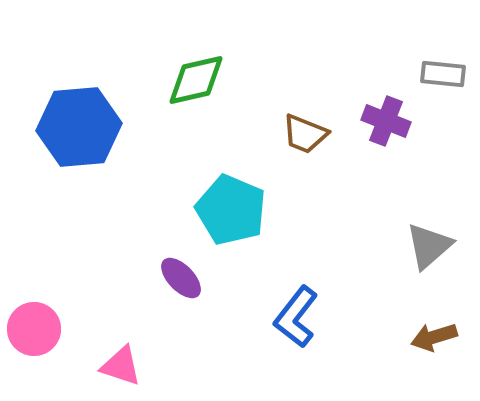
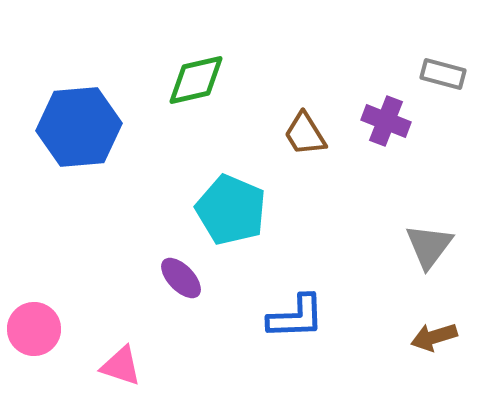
gray rectangle: rotated 9 degrees clockwise
brown trapezoid: rotated 36 degrees clockwise
gray triangle: rotated 12 degrees counterclockwise
blue L-shape: rotated 130 degrees counterclockwise
